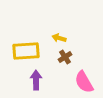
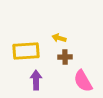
brown cross: rotated 32 degrees clockwise
pink semicircle: moved 1 px left, 1 px up
